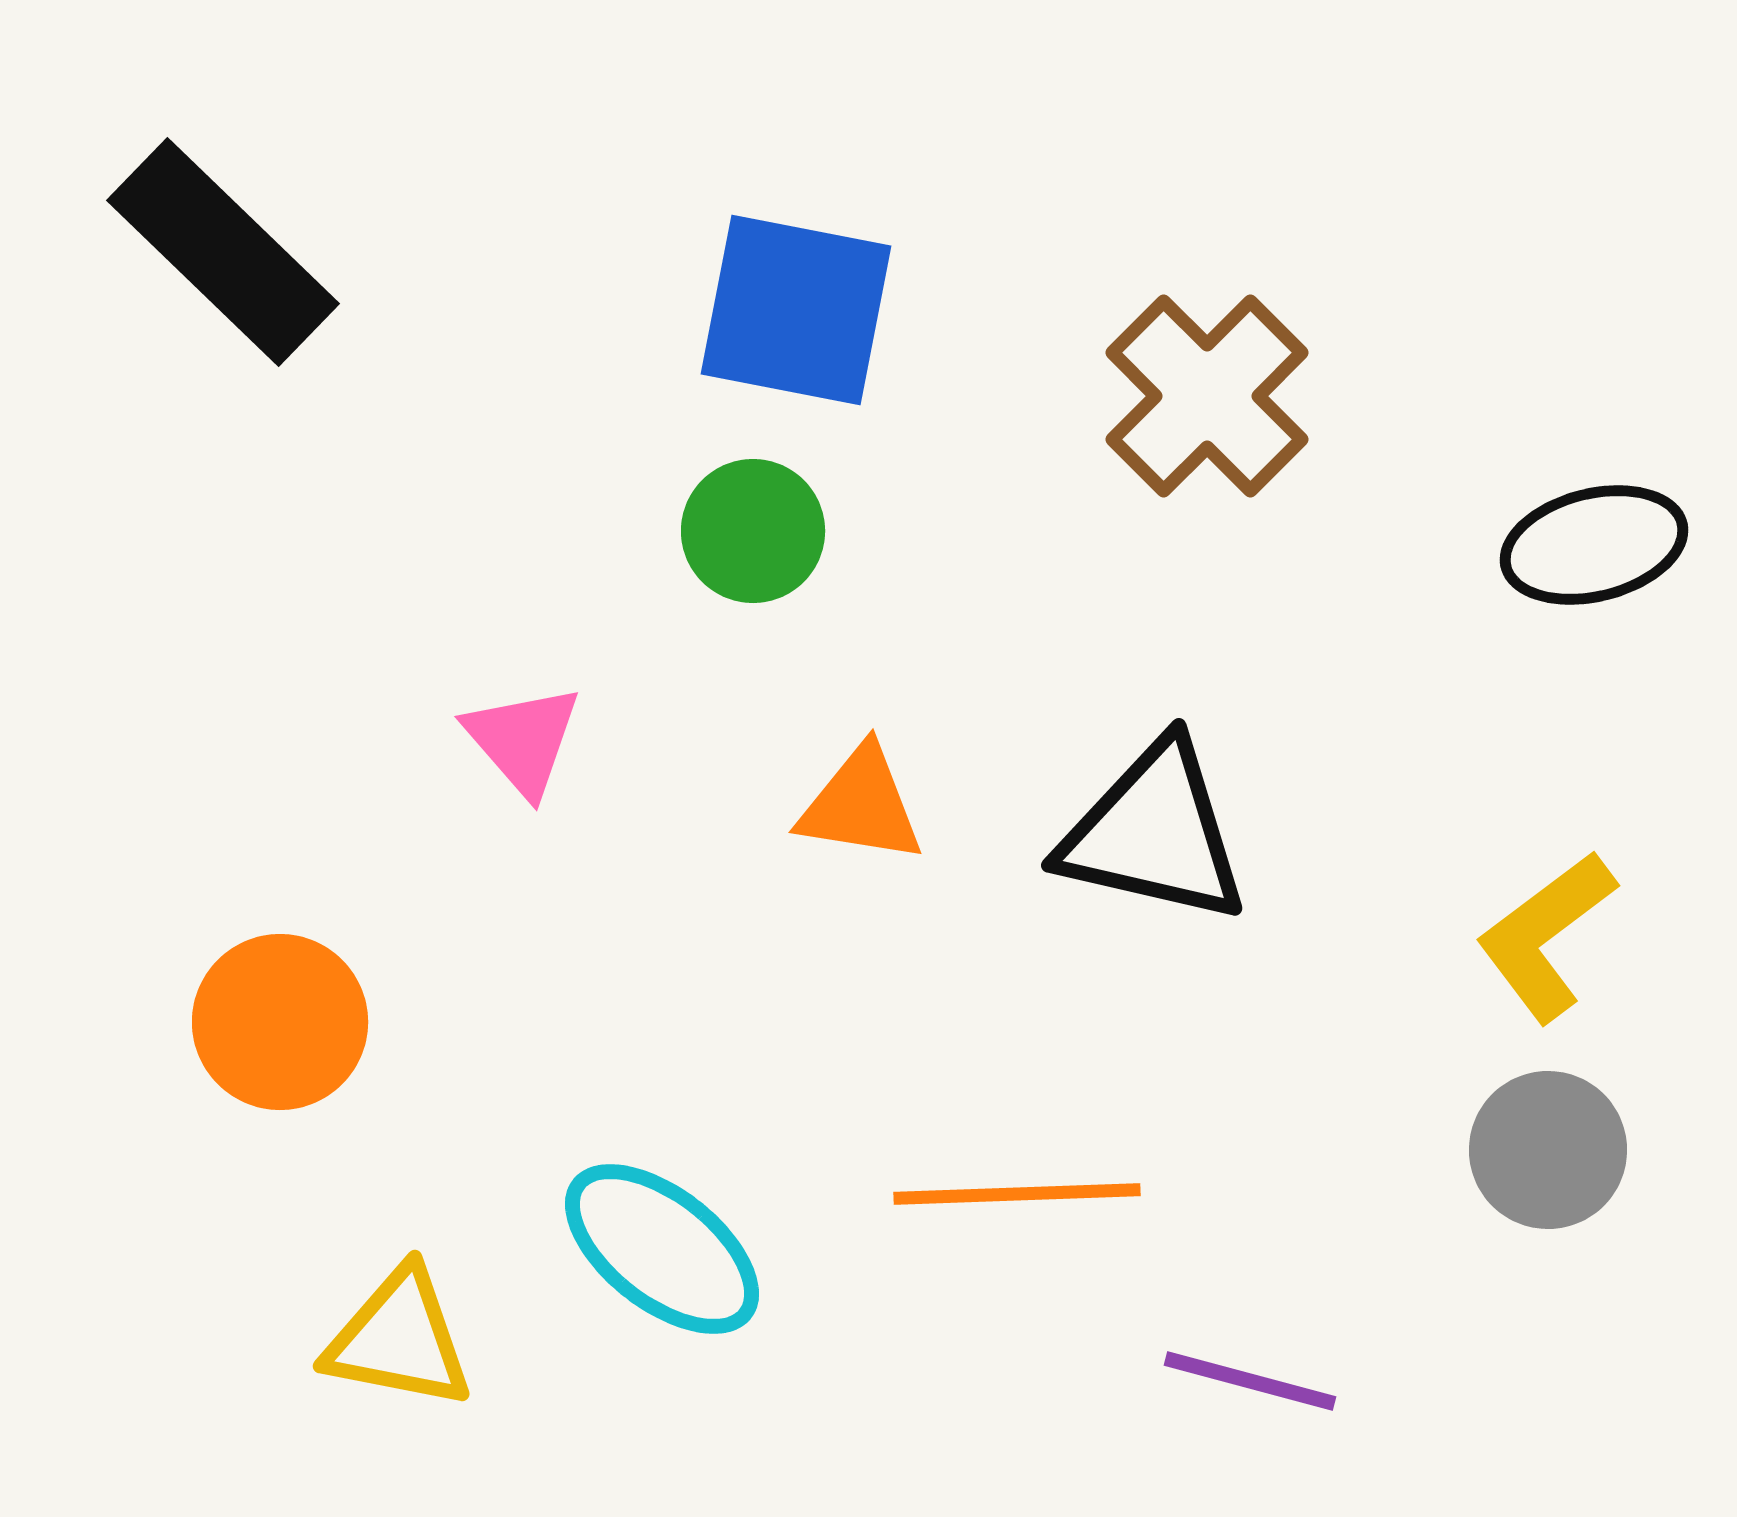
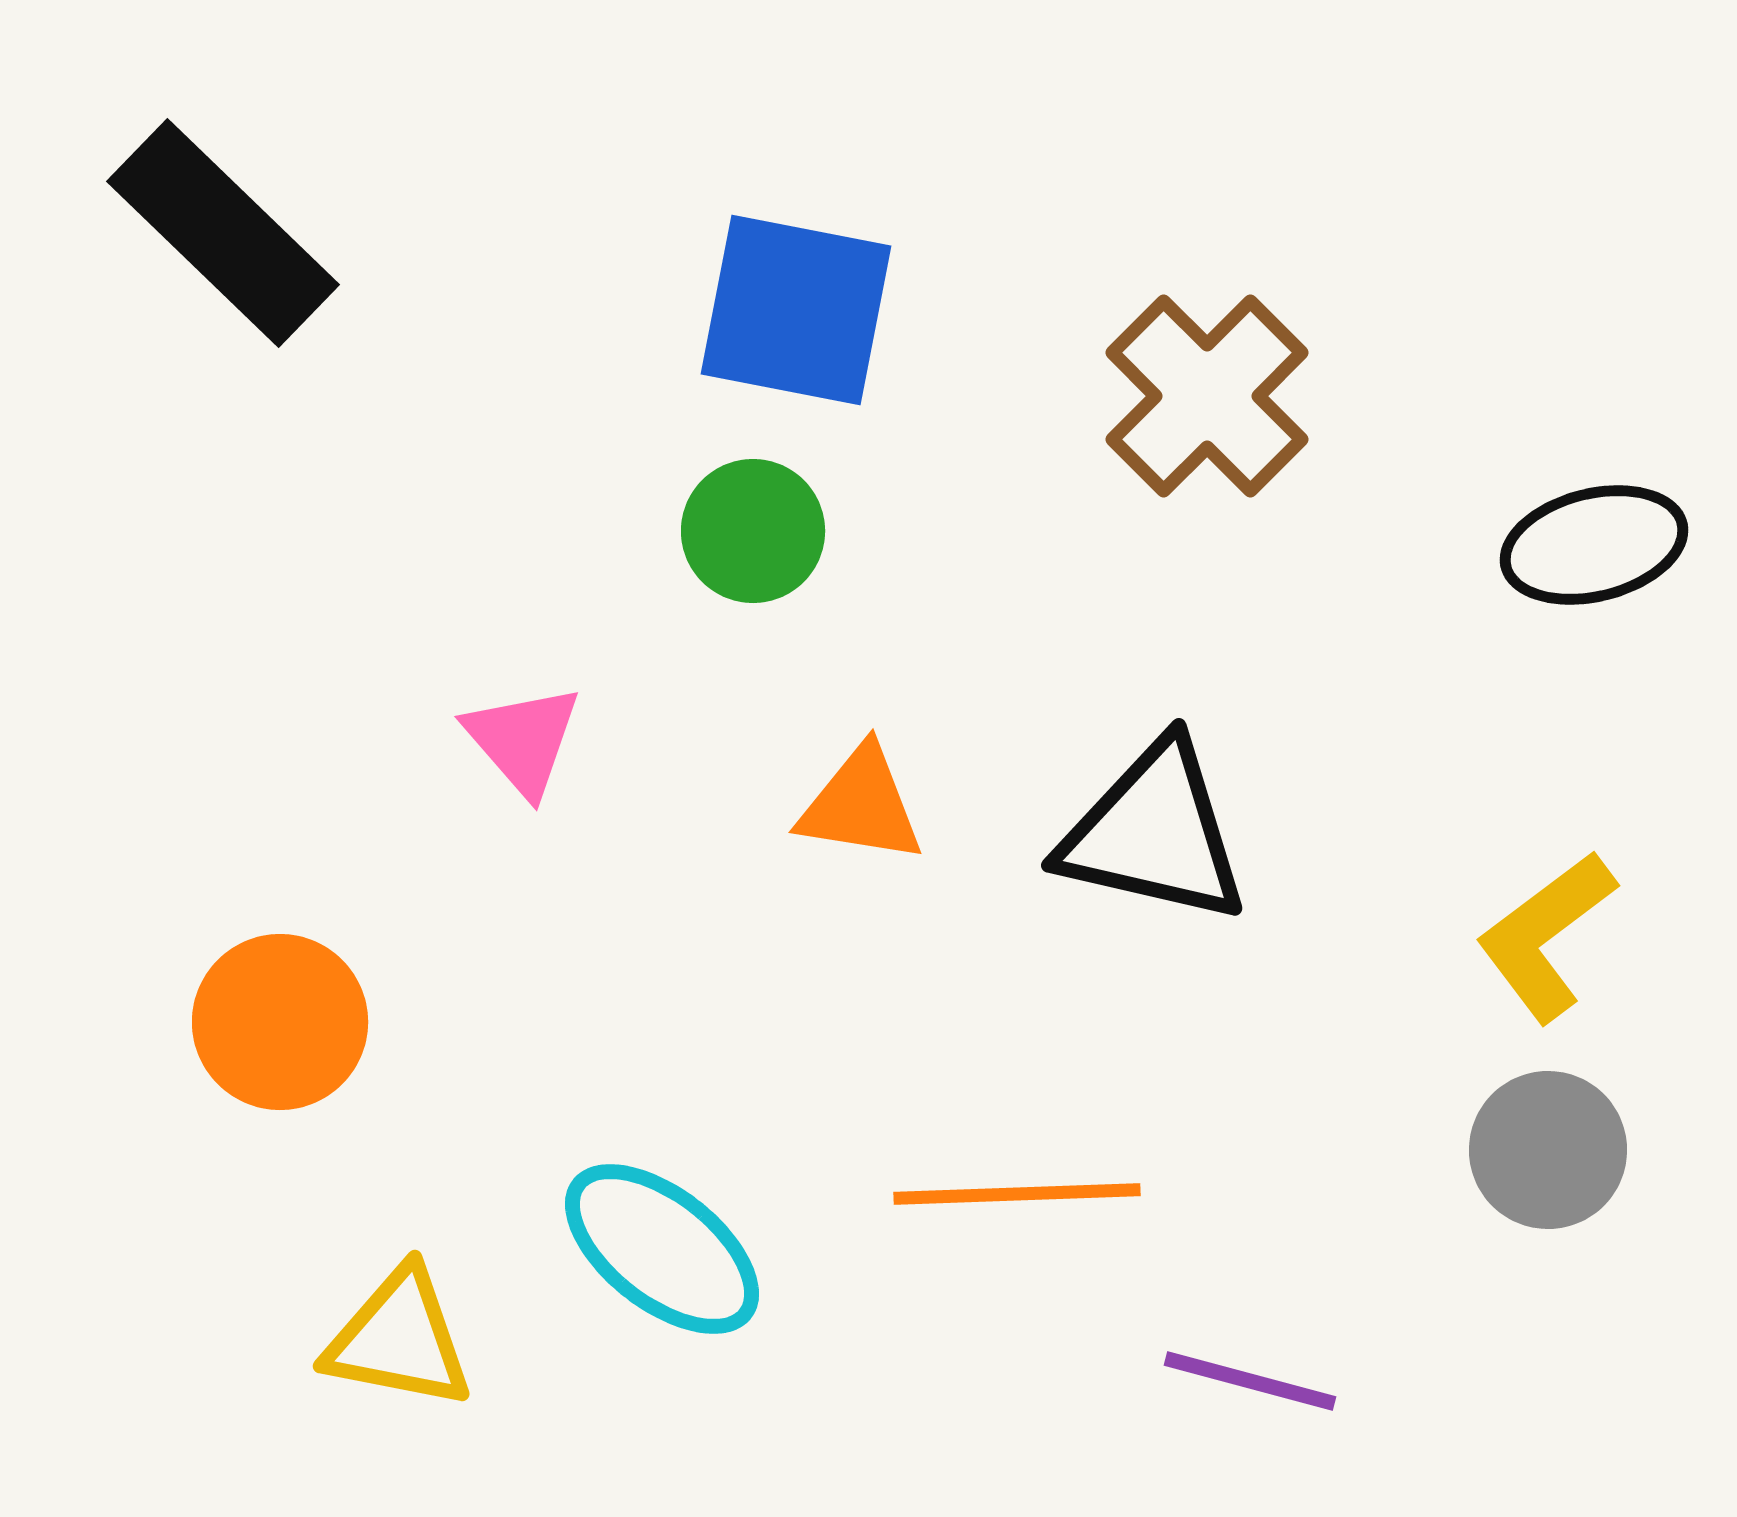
black rectangle: moved 19 px up
